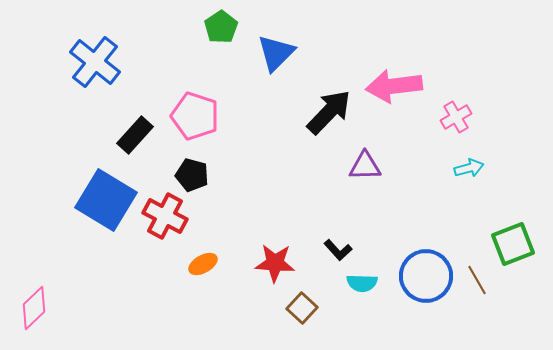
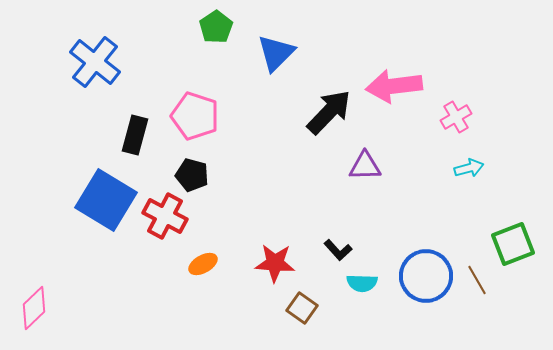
green pentagon: moved 5 px left
black rectangle: rotated 27 degrees counterclockwise
brown square: rotated 8 degrees counterclockwise
